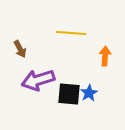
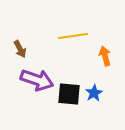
yellow line: moved 2 px right, 3 px down; rotated 12 degrees counterclockwise
orange arrow: rotated 18 degrees counterclockwise
purple arrow: moved 1 px left; rotated 144 degrees counterclockwise
blue star: moved 5 px right
